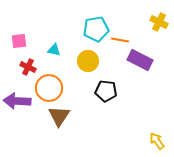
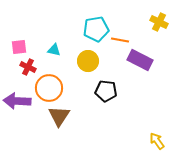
pink square: moved 6 px down
